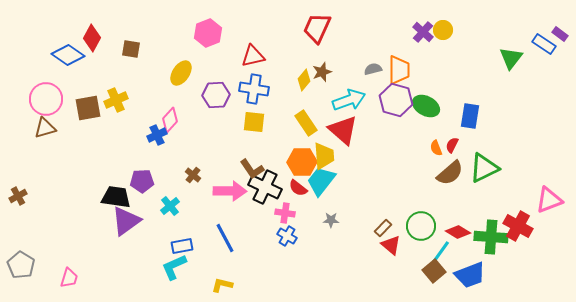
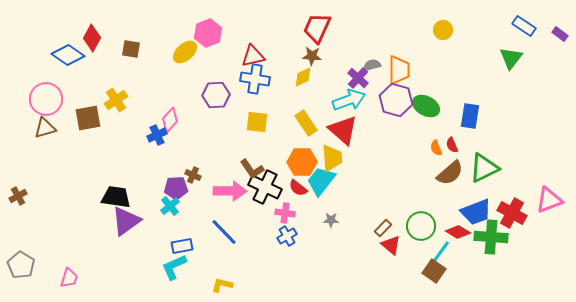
purple cross at (423, 32): moved 65 px left, 46 px down
blue rectangle at (544, 44): moved 20 px left, 18 px up
gray semicircle at (373, 69): moved 1 px left, 4 px up
brown star at (322, 72): moved 10 px left, 16 px up; rotated 24 degrees clockwise
yellow ellipse at (181, 73): moved 4 px right, 21 px up; rotated 15 degrees clockwise
yellow diamond at (304, 80): moved 1 px left, 3 px up; rotated 25 degrees clockwise
blue cross at (254, 89): moved 1 px right, 10 px up
yellow cross at (116, 100): rotated 10 degrees counterclockwise
brown square at (88, 108): moved 10 px down
yellow square at (254, 122): moved 3 px right
red semicircle at (452, 145): rotated 49 degrees counterclockwise
yellow trapezoid at (324, 156): moved 8 px right, 2 px down
brown cross at (193, 175): rotated 14 degrees counterclockwise
purple pentagon at (142, 181): moved 34 px right, 7 px down
red cross at (518, 226): moved 6 px left, 13 px up
blue cross at (287, 236): rotated 30 degrees clockwise
blue line at (225, 238): moved 1 px left, 6 px up; rotated 16 degrees counterclockwise
brown square at (434, 271): rotated 15 degrees counterclockwise
blue trapezoid at (470, 275): moved 6 px right, 63 px up
